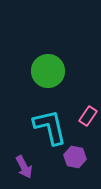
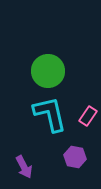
cyan L-shape: moved 13 px up
